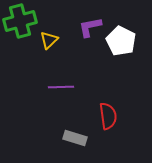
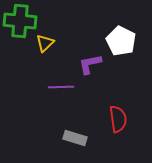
green cross: rotated 20 degrees clockwise
purple L-shape: moved 37 px down
yellow triangle: moved 4 px left, 3 px down
red semicircle: moved 10 px right, 3 px down
